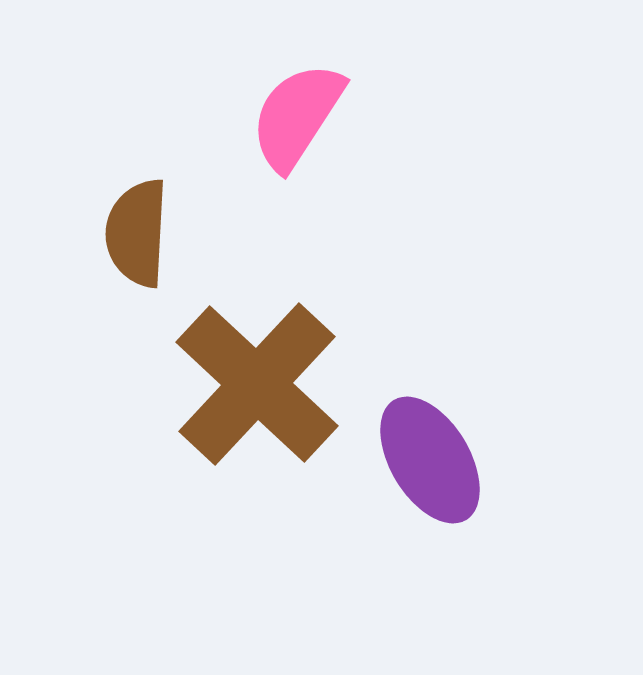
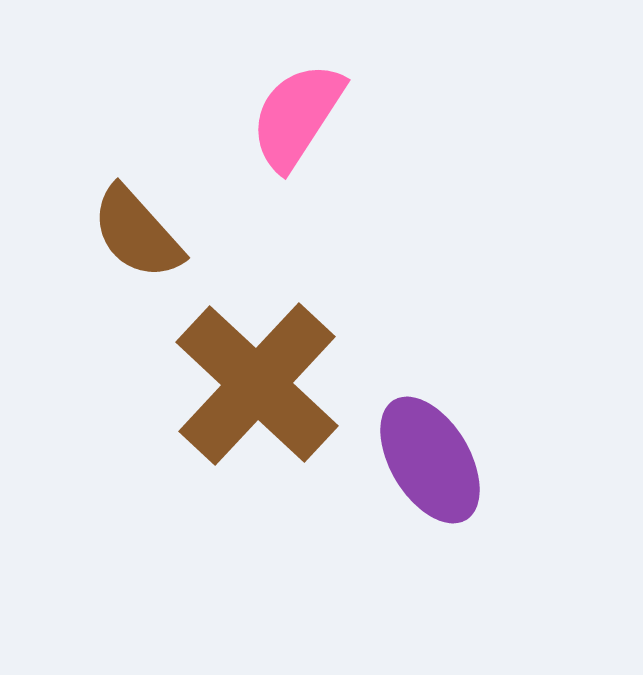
brown semicircle: rotated 45 degrees counterclockwise
